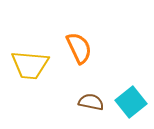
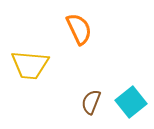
orange semicircle: moved 19 px up
brown semicircle: rotated 80 degrees counterclockwise
